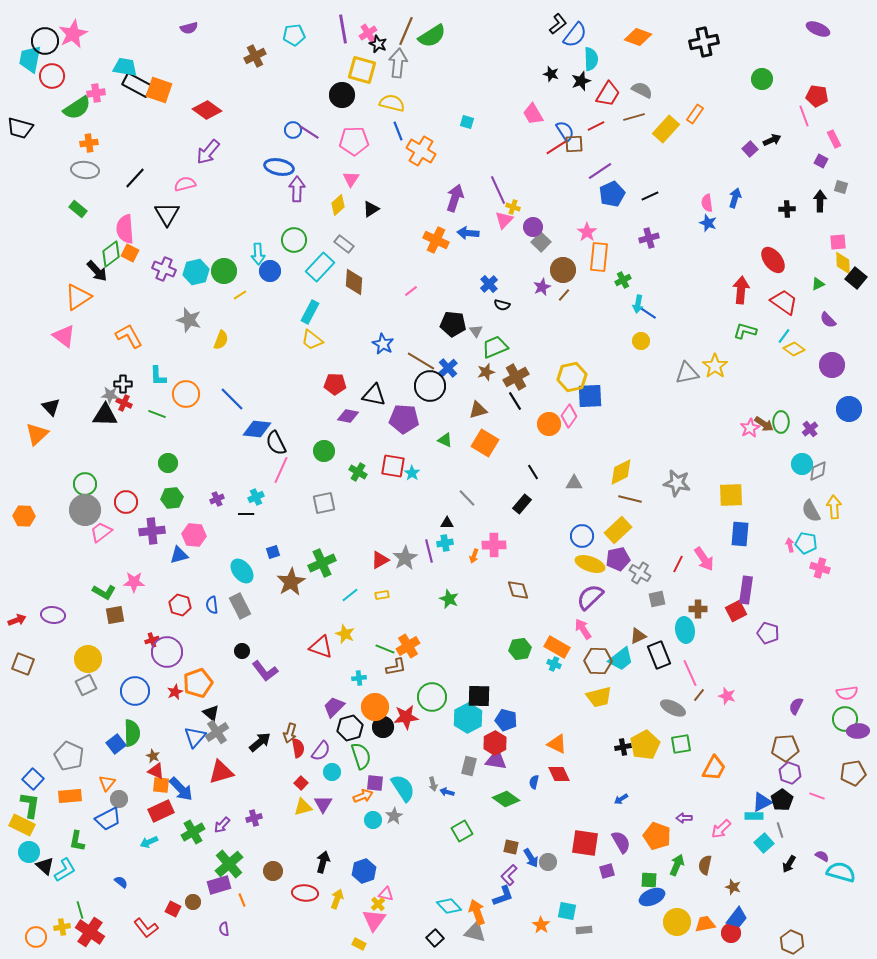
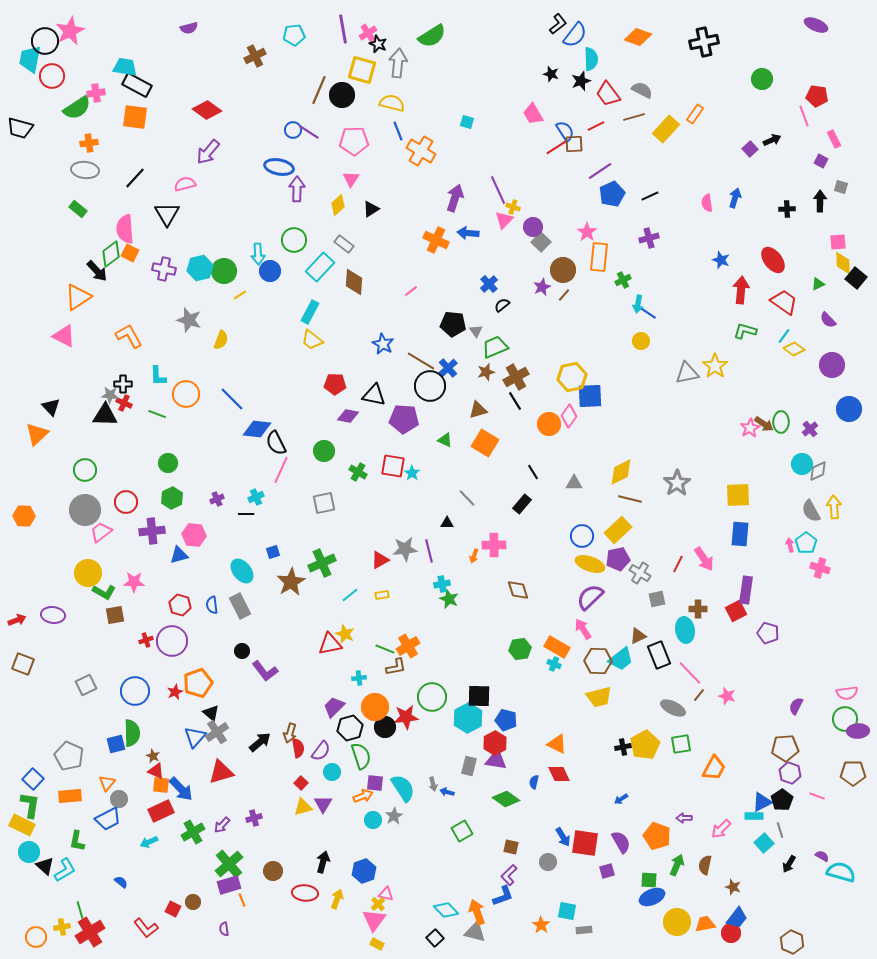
purple ellipse at (818, 29): moved 2 px left, 4 px up
brown line at (406, 31): moved 87 px left, 59 px down
pink star at (73, 34): moved 3 px left, 3 px up
orange square at (159, 90): moved 24 px left, 27 px down; rotated 12 degrees counterclockwise
red trapezoid at (608, 94): rotated 112 degrees clockwise
blue star at (708, 223): moved 13 px right, 37 px down
purple cross at (164, 269): rotated 10 degrees counterclockwise
cyan hexagon at (196, 272): moved 4 px right, 4 px up
black semicircle at (502, 305): rotated 126 degrees clockwise
pink triangle at (64, 336): rotated 10 degrees counterclockwise
gray star at (677, 483): rotated 28 degrees clockwise
green circle at (85, 484): moved 14 px up
yellow square at (731, 495): moved 7 px right
green hexagon at (172, 498): rotated 20 degrees counterclockwise
cyan cross at (445, 543): moved 3 px left, 41 px down
cyan pentagon at (806, 543): rotated 25 degrees clockwise
gray star at (405, 558): moved 9 px up; rotated 25 degrees clockwise
red cross at (152, 640): moved 6 px left
red triangle at (321, 647): moved 9 px right, 3 px up; rotated 30 degrees counterclockwise
purple circle at (167, 652): moved 5 px right, 11 px up
yellow circle at (88, 659): moved 86 px up
pink line at (690, 673): rotated 20 degrees counterclockwise
black circle at (383, 727): moved 2 px right
blue square at (116, 744): rotated 24 degrees clockwise
brown pentagon at (853, 773): rotated 10 degrees clockwise
blue arrow at (531, 858): moved 32 px right, 21 px up
purple rectangle at (219, 885): moved 10 px right
cyan diamond at (449, 906): moved 3 px left, 4 px down
red cross at (90, 932): rotated 24 degrees clockwise
yellow rectangle at (359, 944): moved 18 px right
